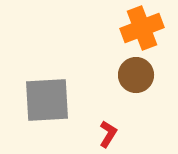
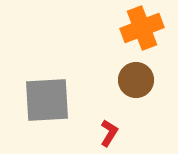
brown circle: moved 5 px down
red L-shape: moved 1 px right, 1 px up
